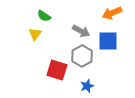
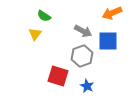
gray arrow: moved 2 px right
gray hexagon: rotated 10 degrees clockwise
red square: moved 1 px right, 6 px down
blue star: rotated 24 degrees counterclockwise
